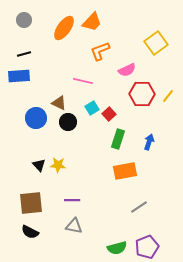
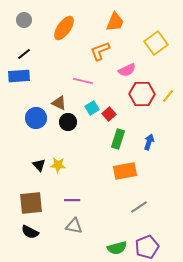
orange trapezoid: moved 23 px right; rotated 20 degrees counterclockwise
black line: rotated 24 degrees counterclockwise
